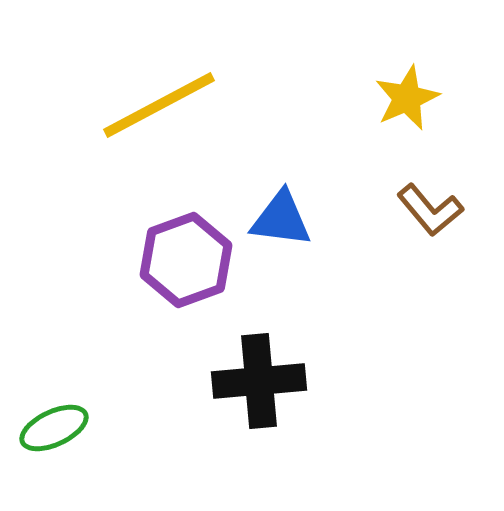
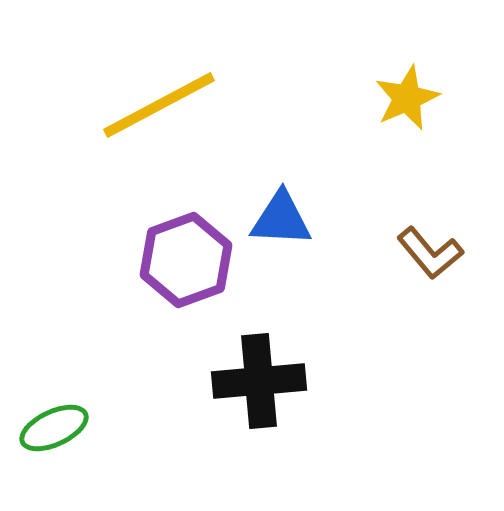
brown L-shape: moved 43 px down
blue triangle: rotated 4 degrees counterclockwise
